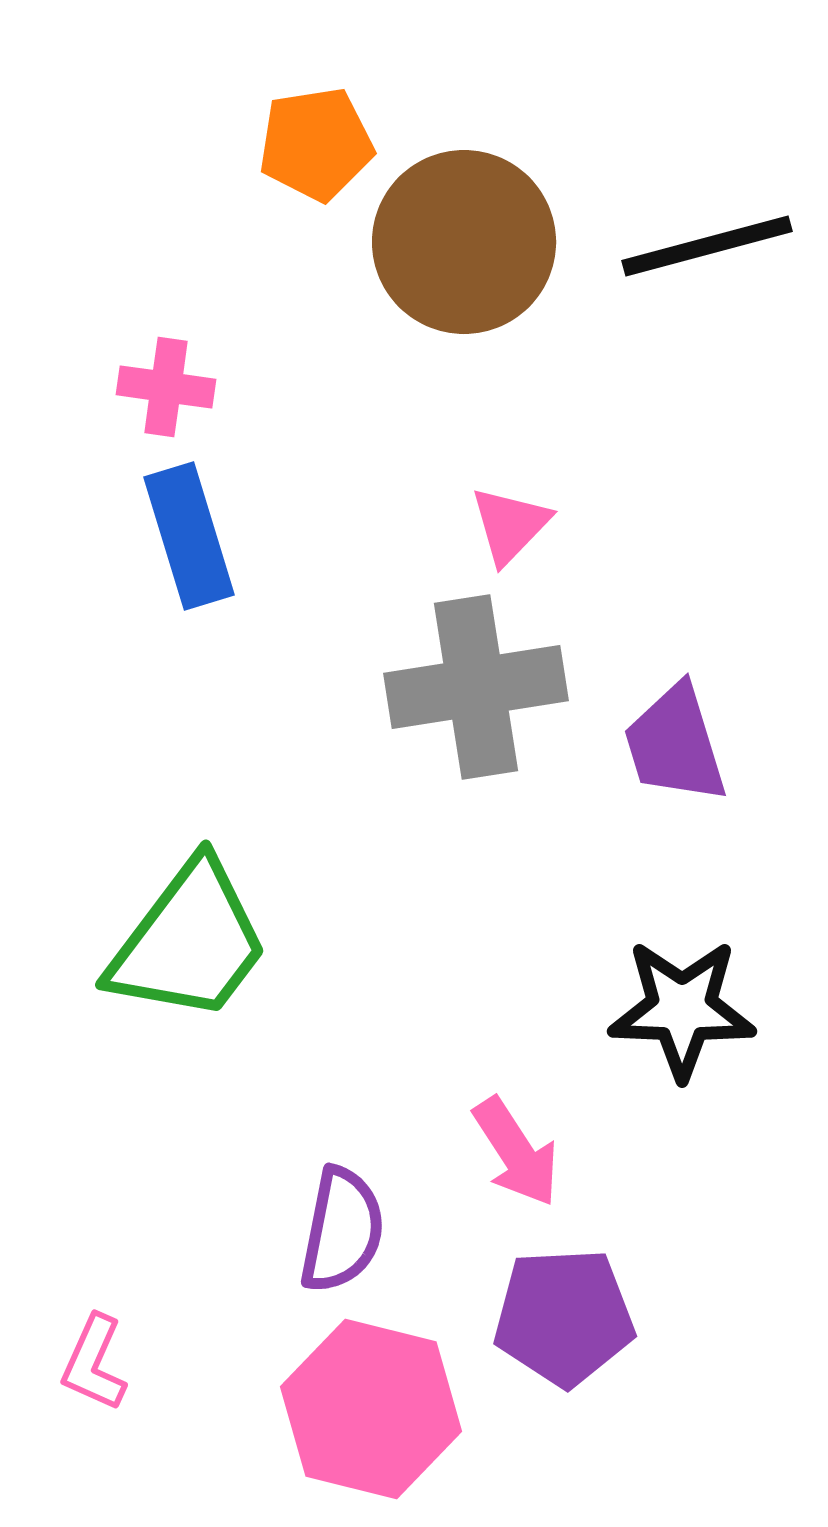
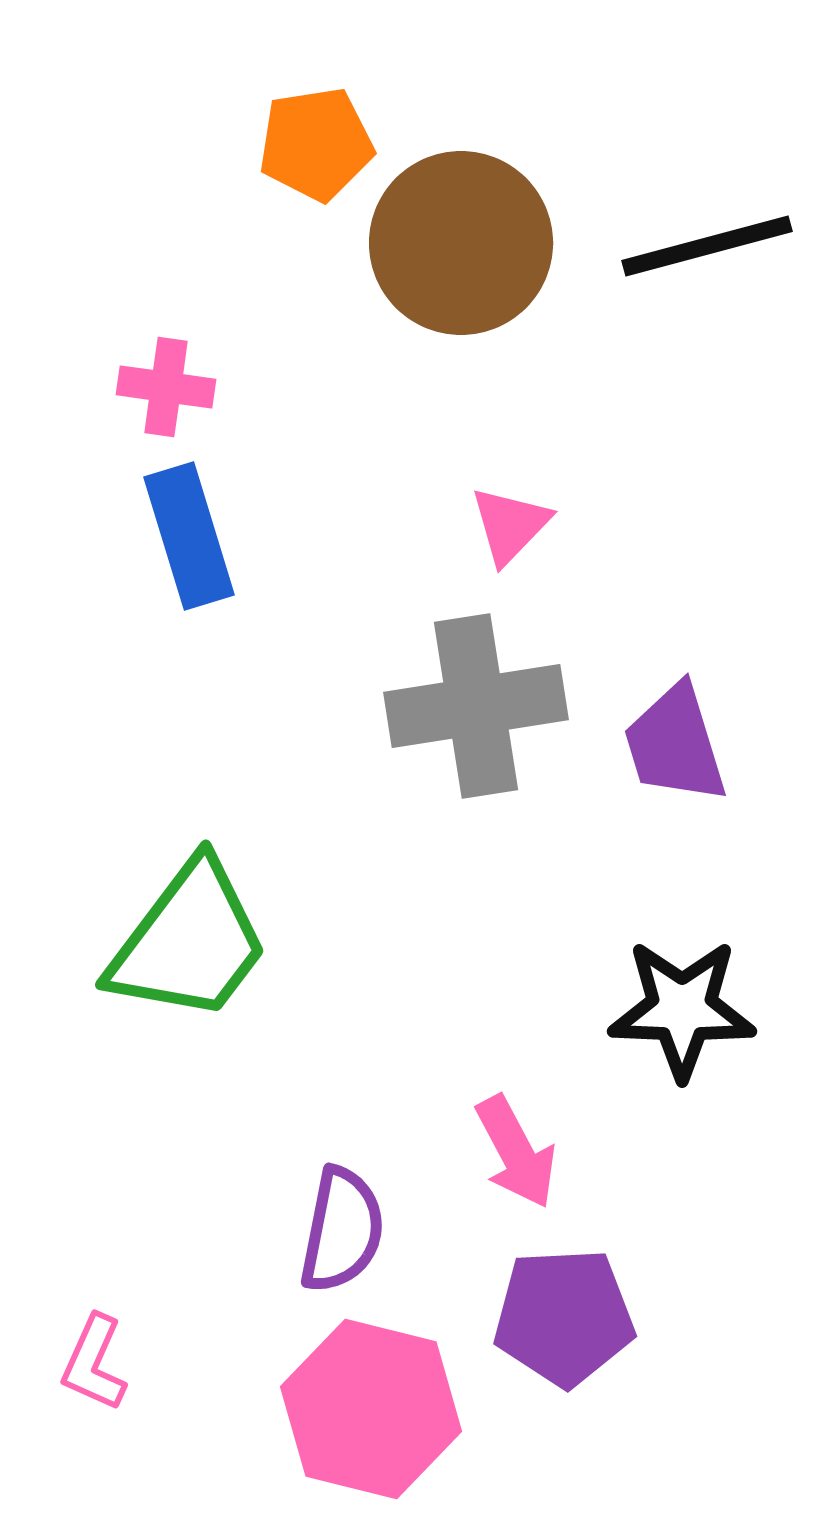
brown circle: moved 3 px left, 1 px down
gray cross: moved 19 px down
pink arrow: rotated 5 degrees clockwise
